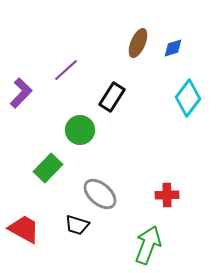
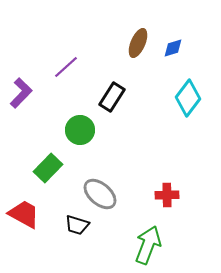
purple line: moved 3 px up
red trapezoid: moved 15 px up
